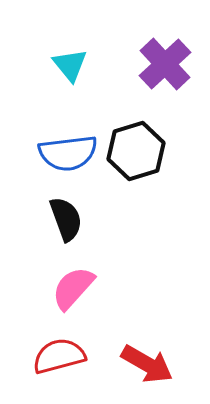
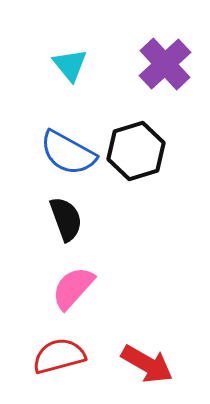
blue semicircle: rotated 36 degrees clockwise
